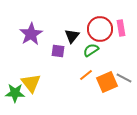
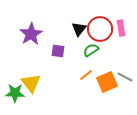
black triangle: moved 7 px right, 7 px up
gray line: moved 1 px right, 1 px up
